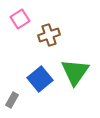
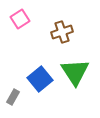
brown cross: moved 13 px right, 3 px up
green triangle: rotated 8 degrees counterclockwise
gray rectangle: moved 1 px right, 3 px up
